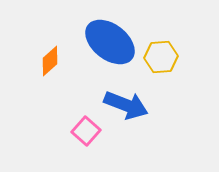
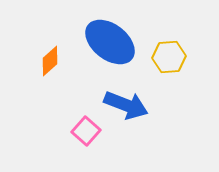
yellow hexagon: moved 8 px right
